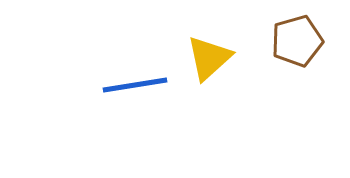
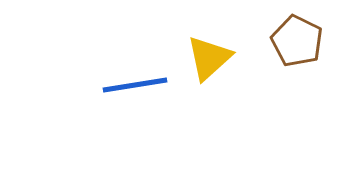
brown pentagon: rotated 30 degrees counterclockwise
